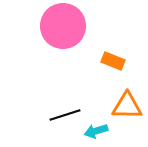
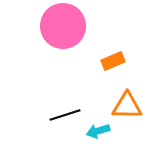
orange rectangle: rotated 45 degrees counterclockwise
cyan arrow: moved 2 px right
